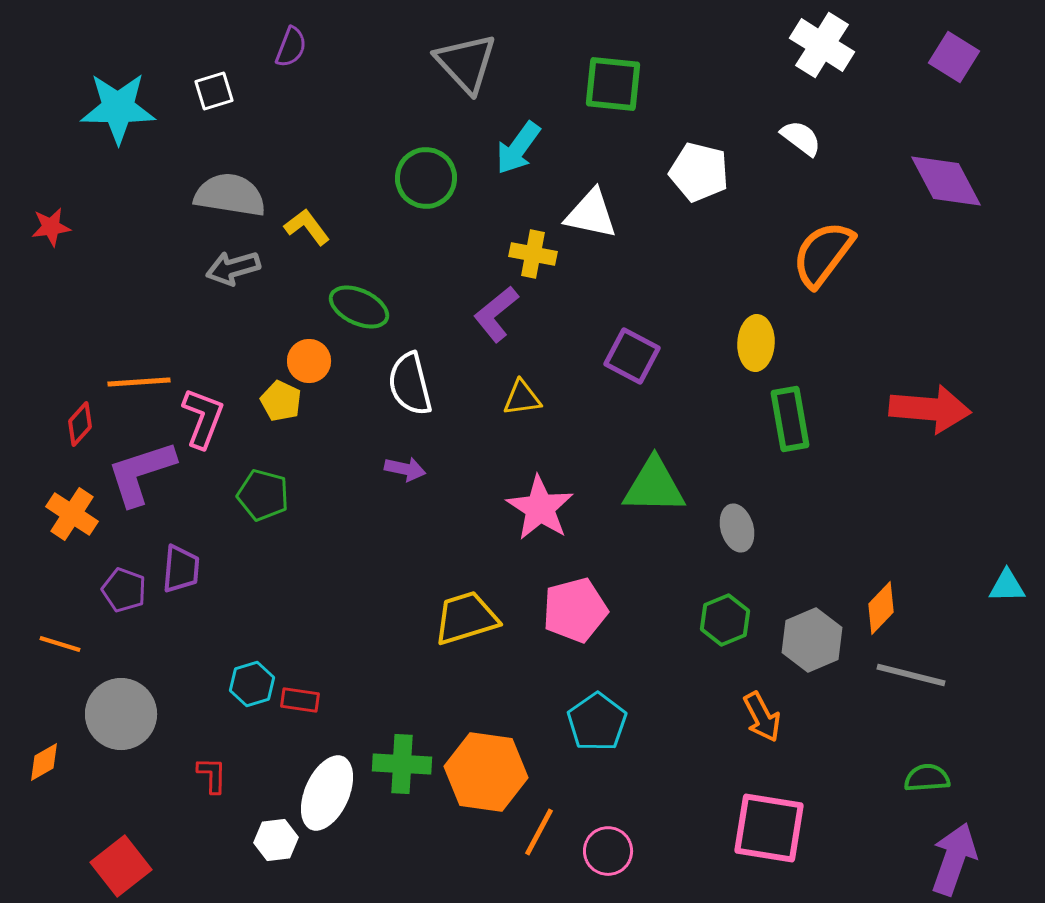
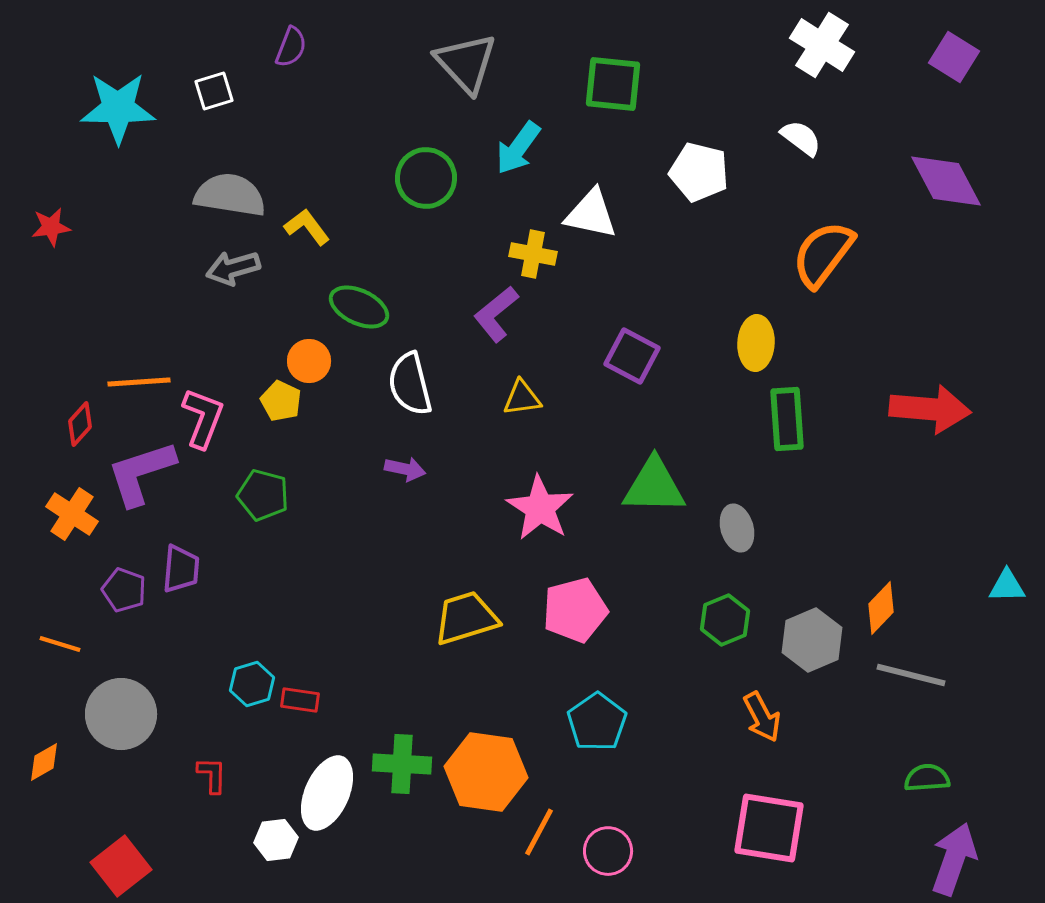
green rectangle at (790, 419): moved 3 px left; rotated 6 degrees clockwise
